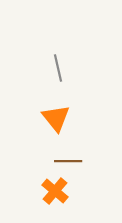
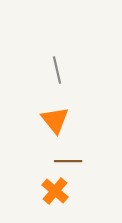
gray line: moved 1 px left, 2 px down
orange triangle: moved 1 px left, 2 px down
